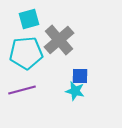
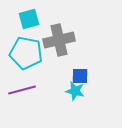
gray cross: rotated 28 degrees clockwise
cyan pentagon: rotated 16 degrees clockwise
